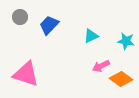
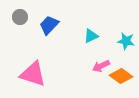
pink triangle: moved 7 px right
orange diamond: moved 3 px up
